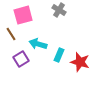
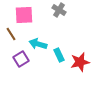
pink square: moved 1 px right; rotated 12 degrees clockwise
cyan rectangle: rotated 48 degrees counterclockwise
red star: rotated 30 degrees counterclockwise
